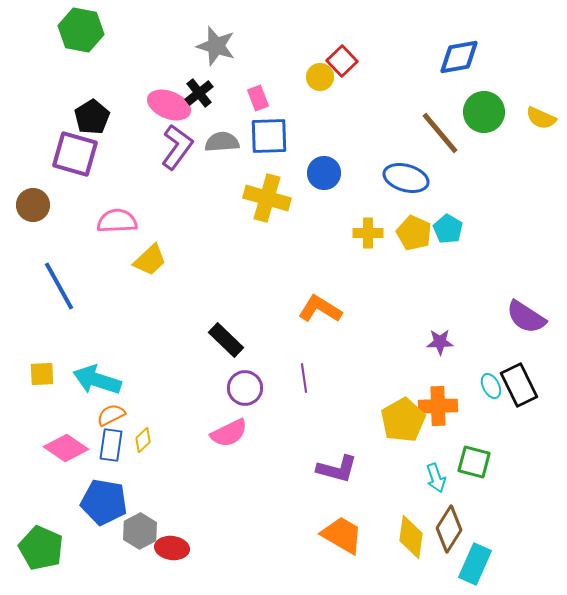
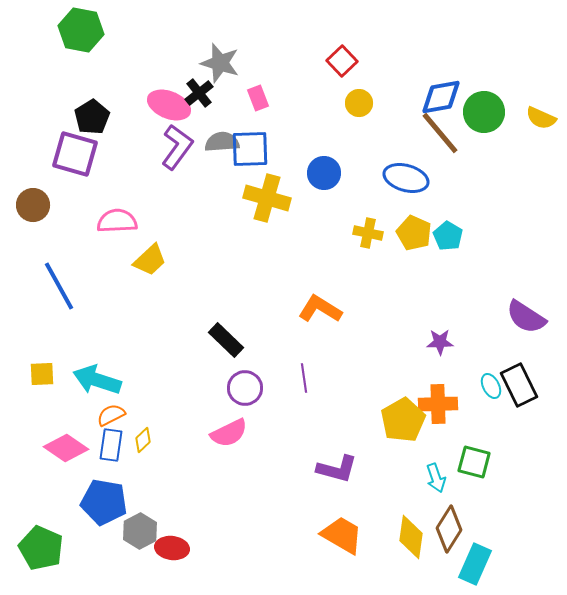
gray star at (216, 46): moved 4 px right, 17 px down
blue diamond at (459, 57): moved 18 px left, 40 px down
yellow circle at (320, 77): moved 39 px right, 26 px down
blue square at (269, 136): moved 19 px left, 13 px down
cyan pentagon at (448, 229): moved 7 px down
yellow cross at (368, 233): rotated 12 degrees clockwise
orange cross at (438, 406): moved 2 px up
